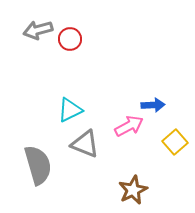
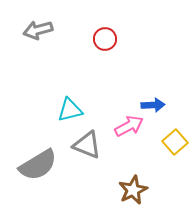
red circle: moved 35 px right
cyan triangle: rotated 12 degrees clockwise
gray triangle: moved 2 px right, 1 px down
gray semicircle: rotated 75 degrees clockwise
